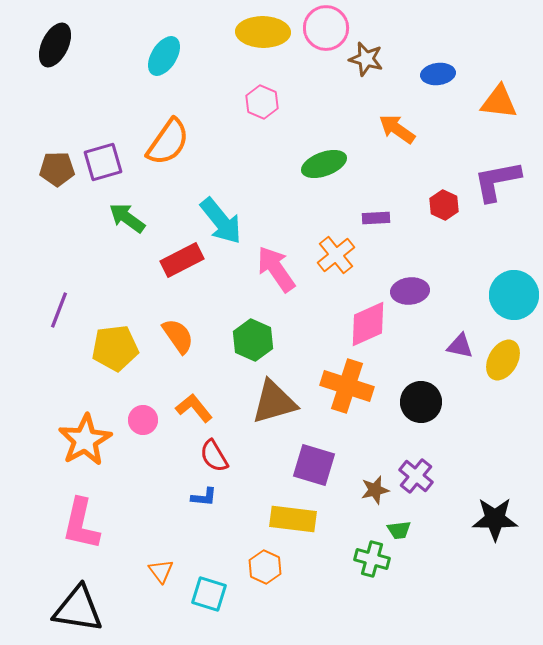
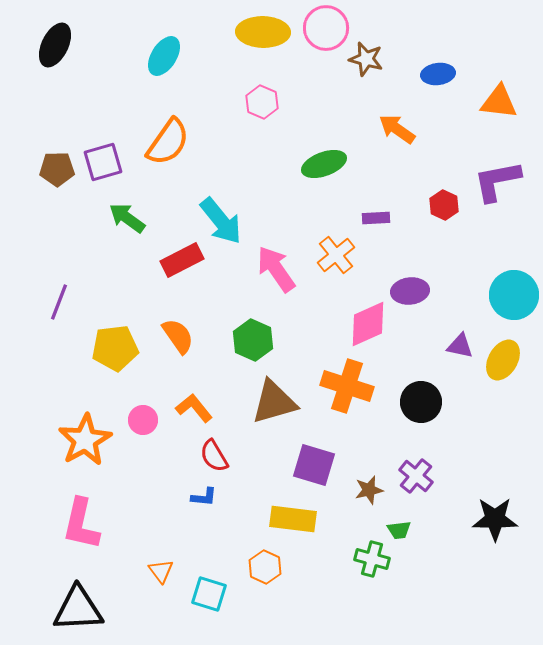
purple line at (59, 310): moved 8 px up
brown star at (375, 490): moved 6 px left
black triangle at (78, 609): rotated 12 degrees counterclockwise
